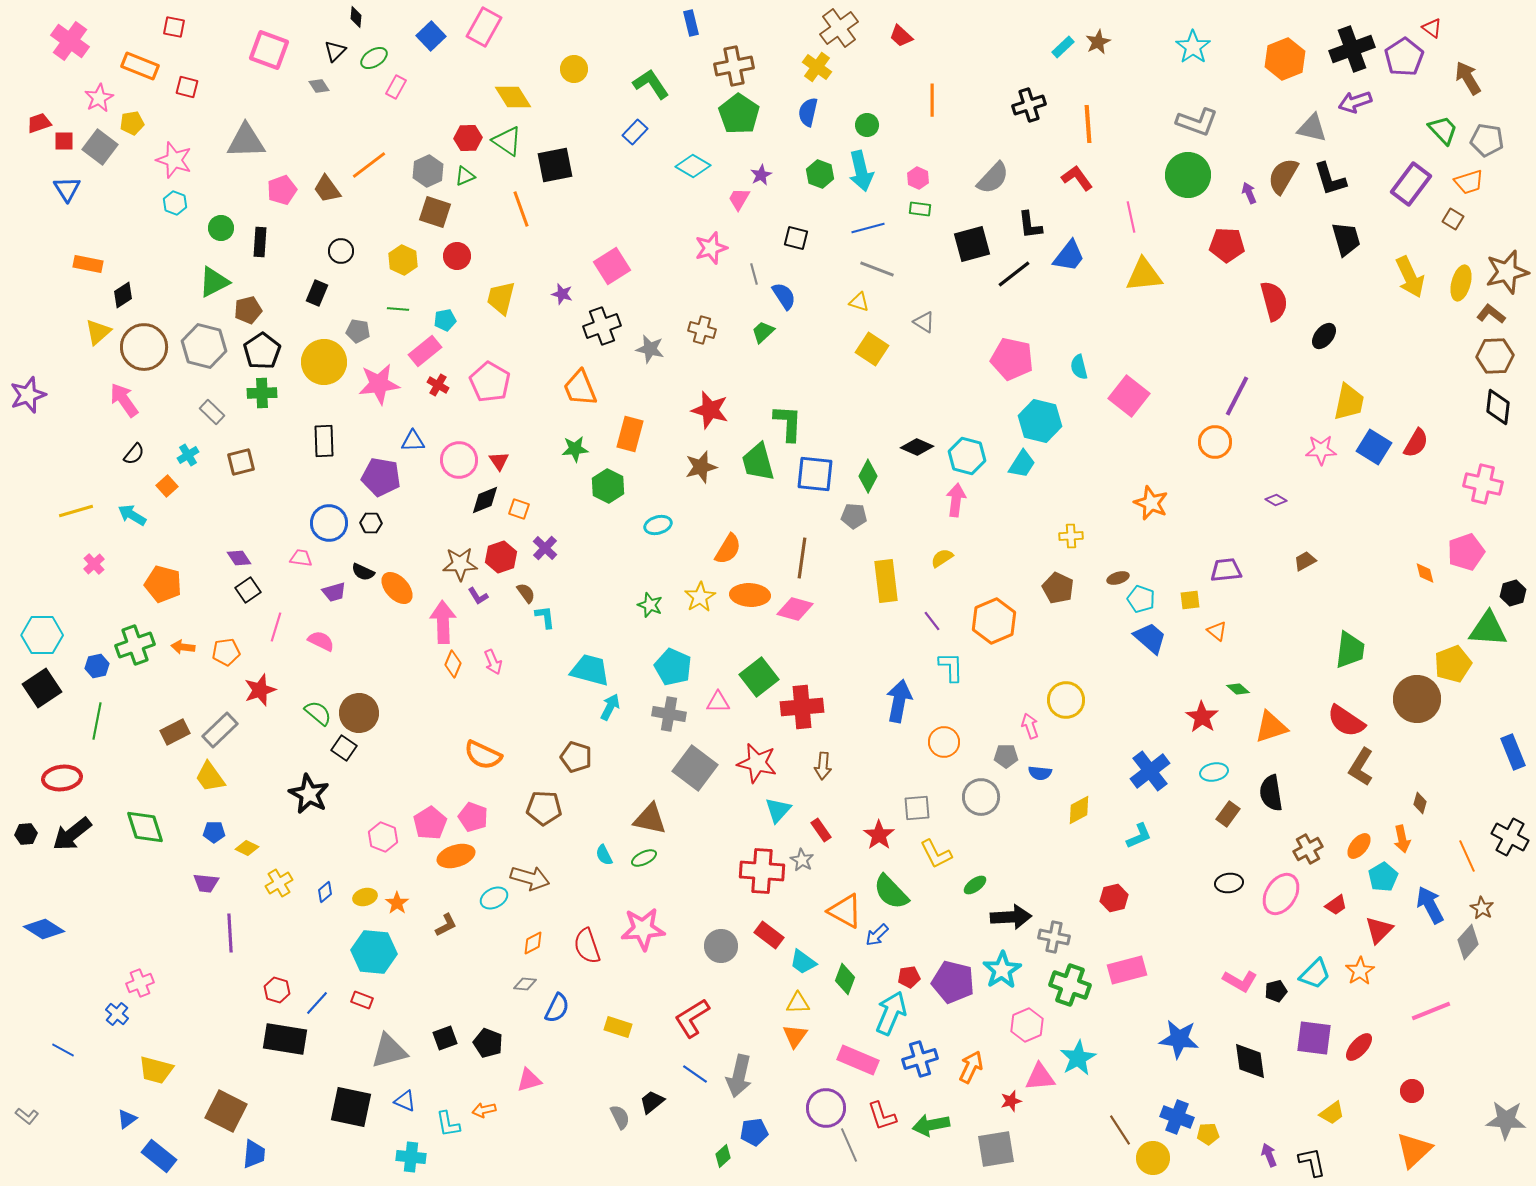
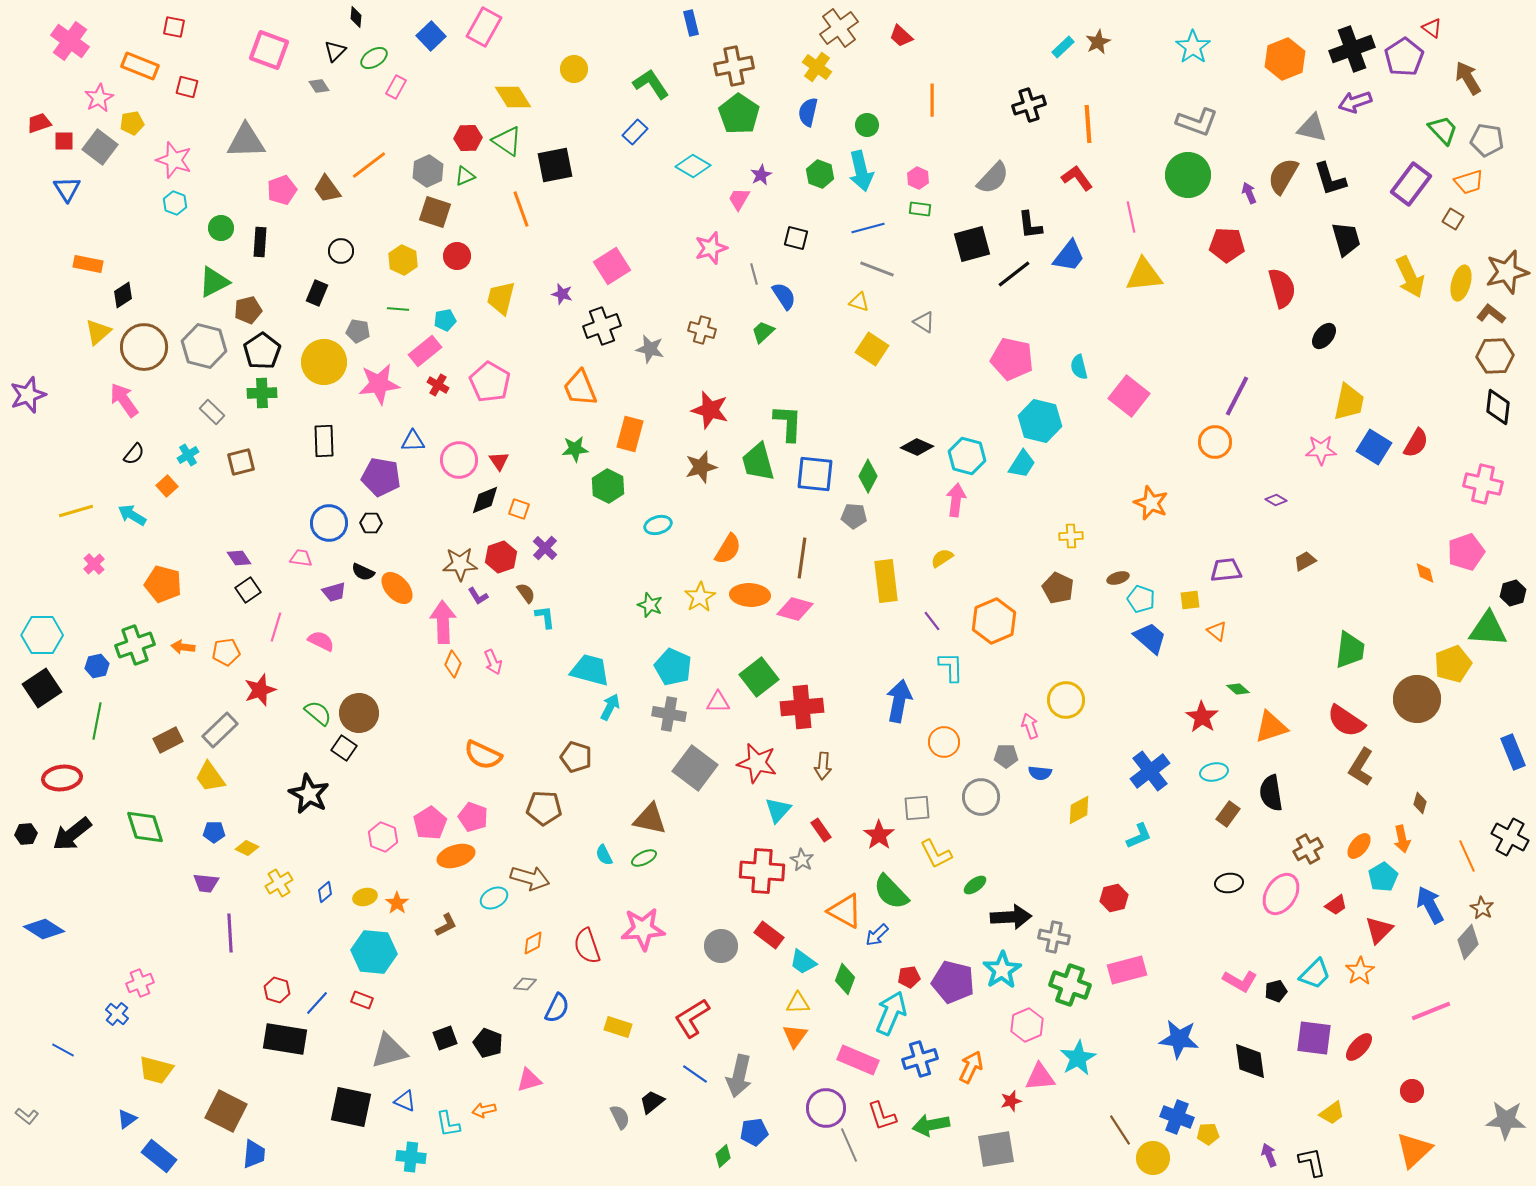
red semicircle at (1274, 301): moved 8 px right, 13 px up
brown rectangle at (175, 732): moved 7 px left, 8 px down
